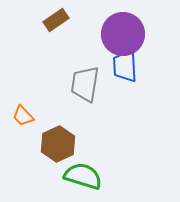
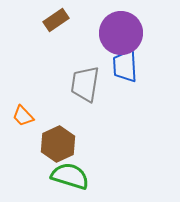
purple circle: moved 2 px left, 1 px up
green semicircle: moved 13 px left
